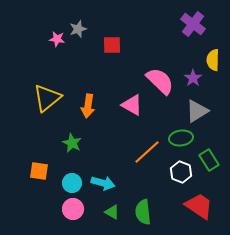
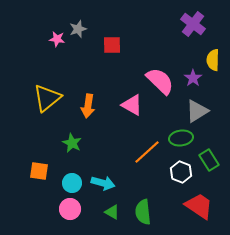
pink circle: moved 3 px left
